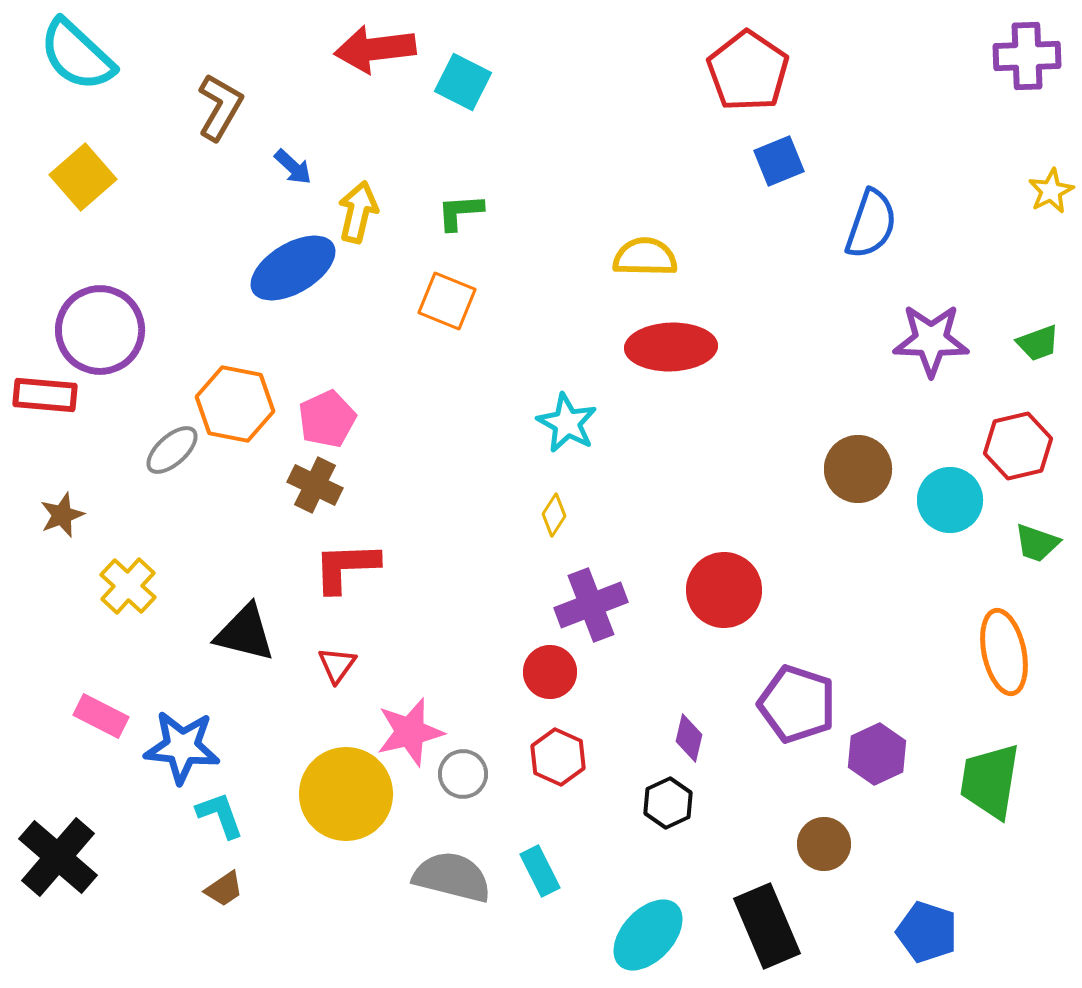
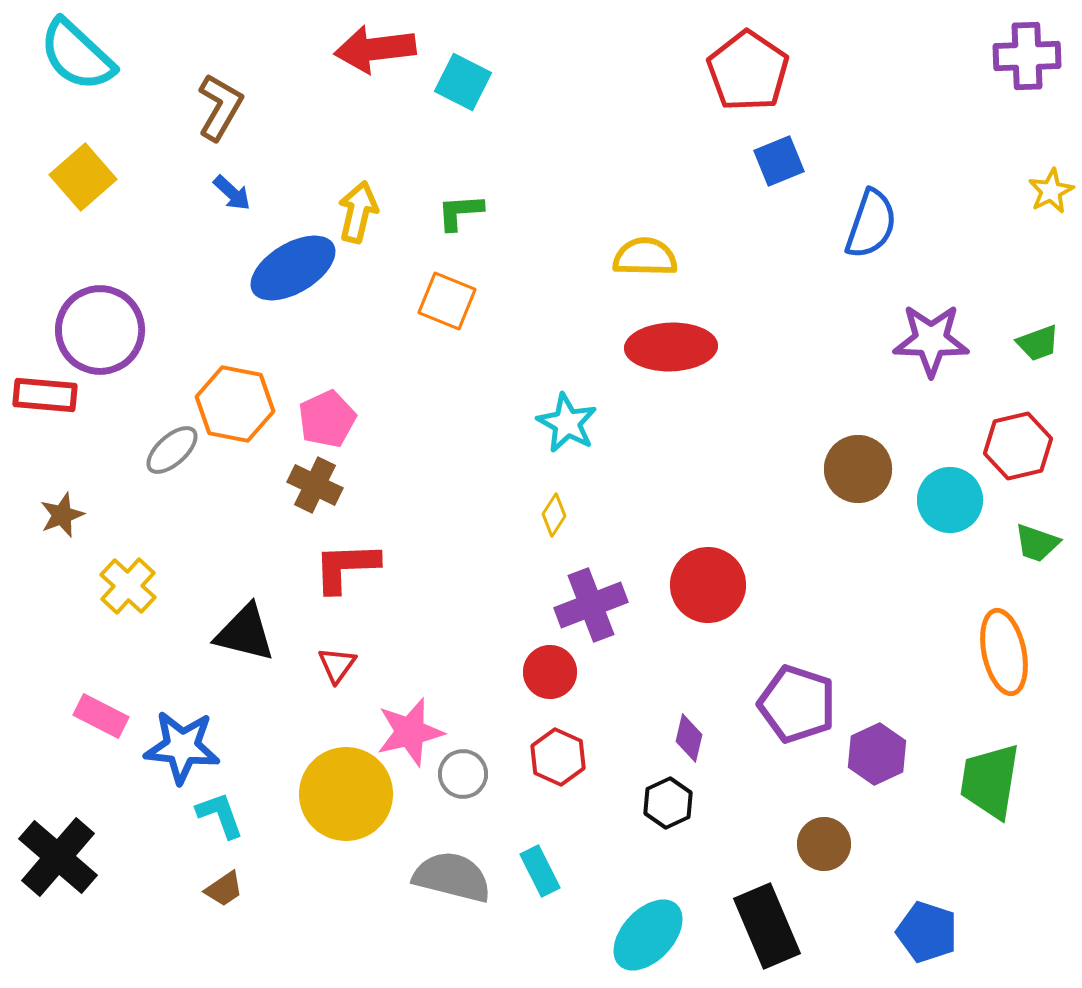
blue arrow at (293, 167): moved 61 px left, 26 px down
red circle at (724, 590): moved 16 px left, 5 px up
